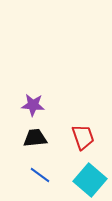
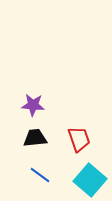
red trapezoid: moved 4 px left, 2 px down
